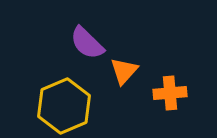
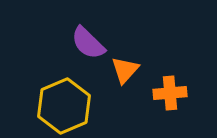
purple semicircle: moved 1 px right
orange triangle: moved 1 px right, 1 px up
